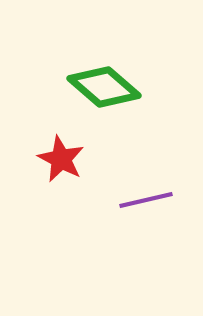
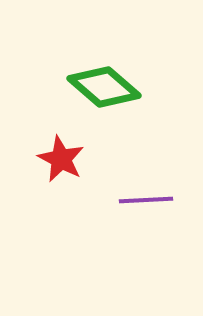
purple line: rotated 10 degrees clockwise
